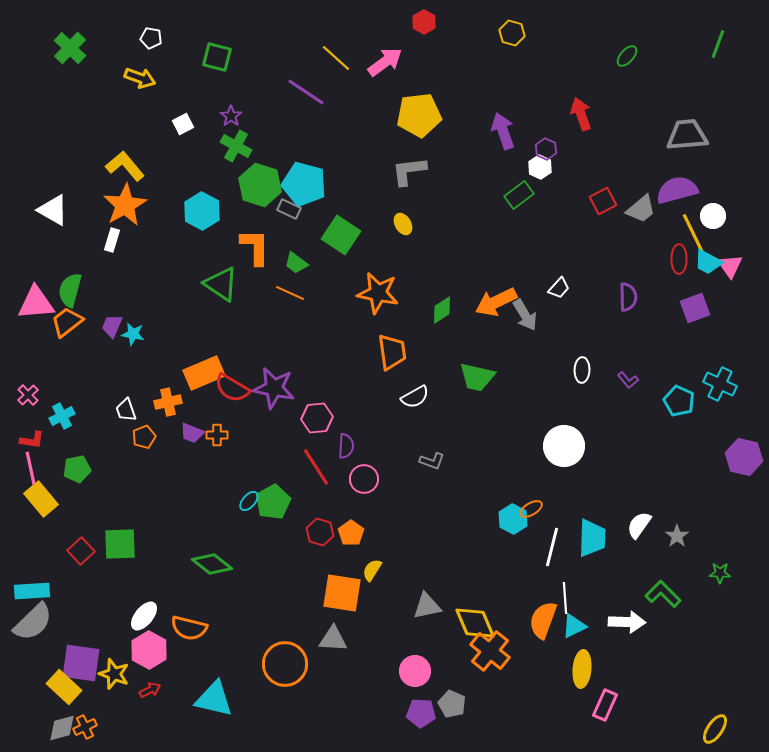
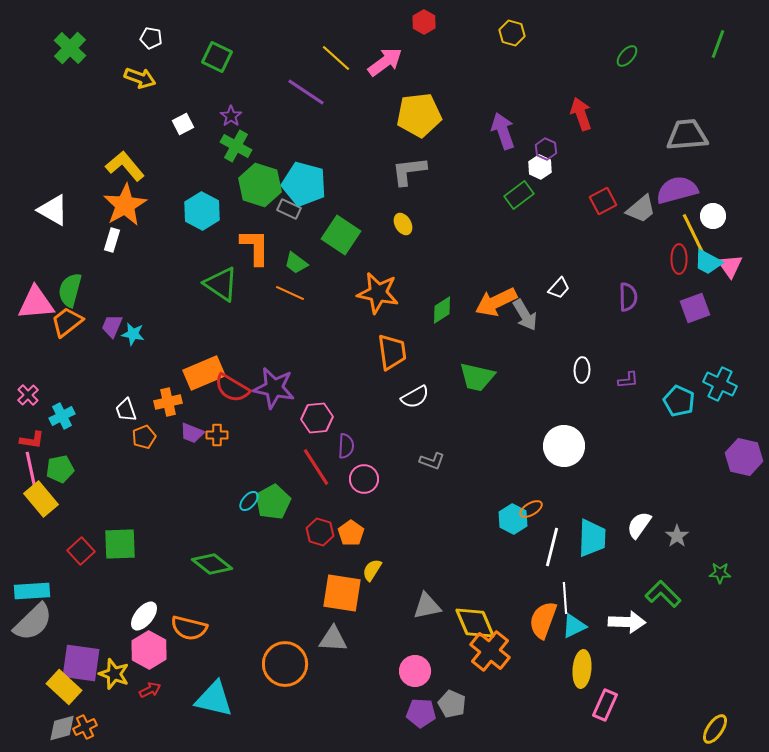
green square at (217, 57): rotated 12 degrees clockwise
purple L-shape at (628, 380): rotated 55 degrees counterclockwise
green pentagon at (77, 469): moved 17 px left
